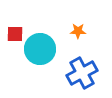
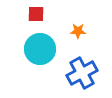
red square: moved 21 px right, 20 px up
